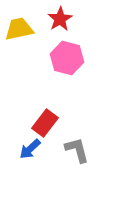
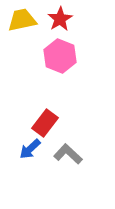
yellow trapezoid: moved 3 px right, 9 px up
pink hexagon: moved 7 px left, 2 px up; rotated 8 degrees clockwise
gray L-shape: moved 9 px left, 4 px down; rotated 32 degrees counterclockwise
